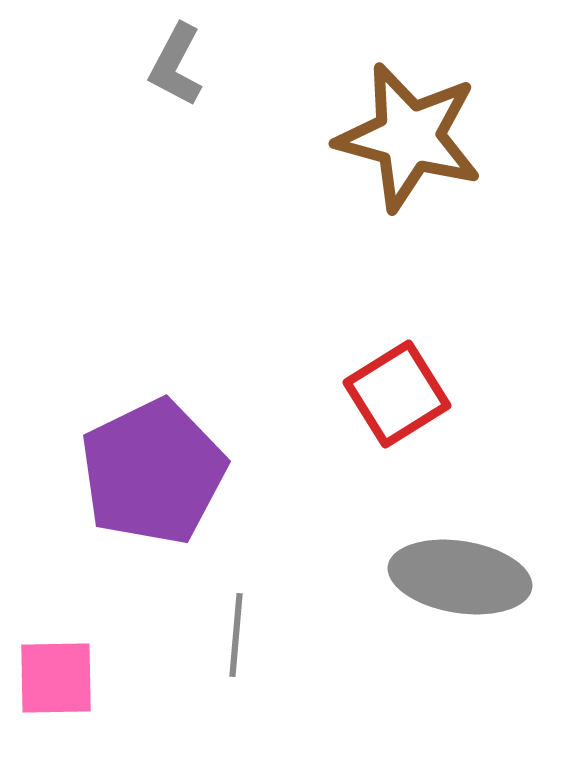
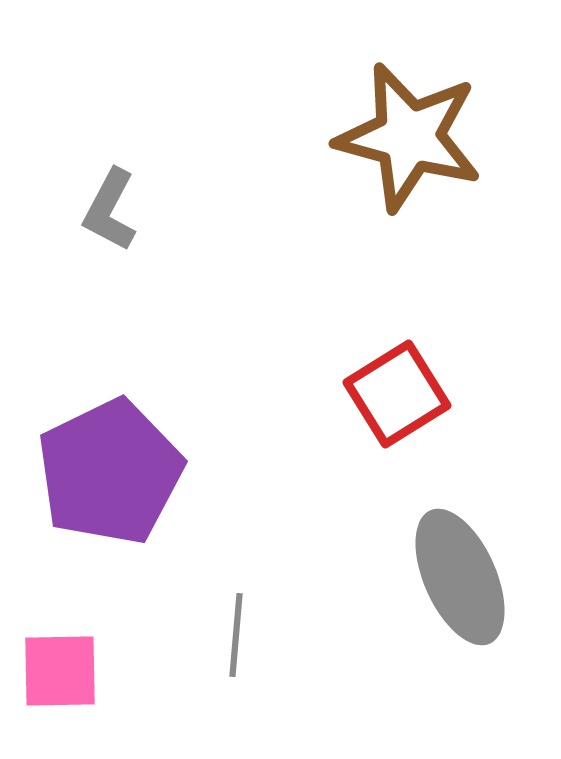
gray L-shape: moved 66 px left, 145 px down
purple pentagon: moved 43 px left
gray ellipse: rotated 57 degrees clockwise
pink square: moved 4 px right, 7 px up
